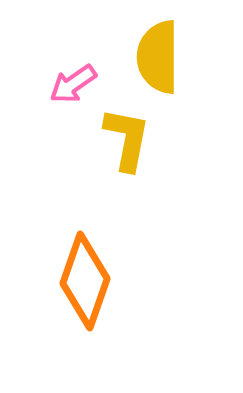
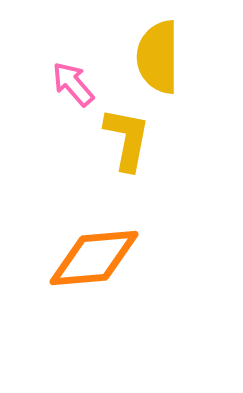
pink arrow: rotated 84 degrees clockwise
orange diamond: moved 9 px right, 23 px up; rotated 66 degrees clockwise
